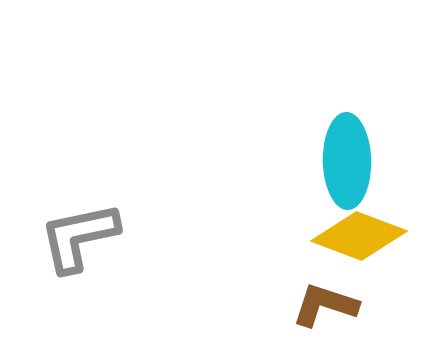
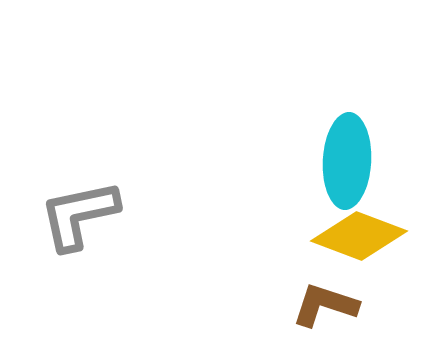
cyan ellipse: rotated 4 degrees clockwise
gray L-shape: moved 22 px up
